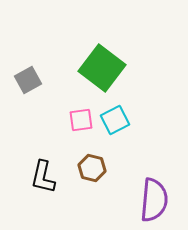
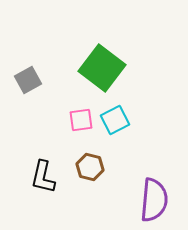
brown hexagon: moved 2 px left, 1 px up
